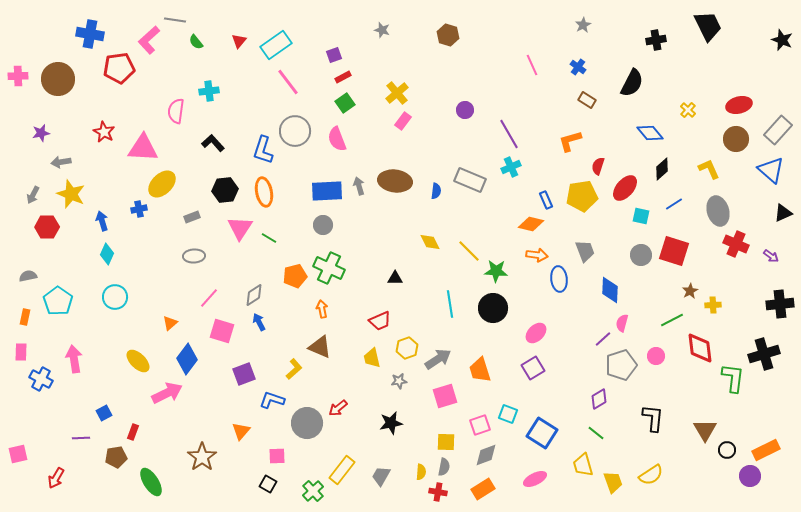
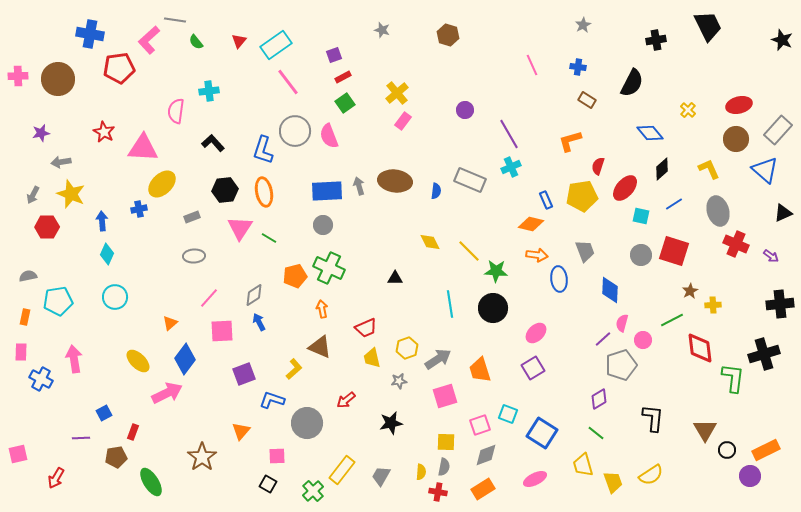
blue cross at (578, 67): rotated 28 degrees counterclockwise
pink semicircle at (337, 139): moved 8 px left, 3 px up
blue triangle at (771, 170): moved 6 px left
blue arrow at (102, 221): rotated 12 degrees clockwise
cyan pentagon at (58, 301): rotated 28 degrees clockwise
red trapezoid at (380, 321): moved 14 px left, 7 px down
pink square at (222, 331): rotated 20 degrees counterclockwise
pink circle at (656, 356): moved 13 px left, 16 px up
blue diamond at (187, 359): moved 2 px left
red arrow at (338, 408): moved 8 px right, 8 px up
